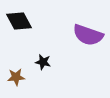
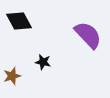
purple semicircle: rotated 152 degrees counterclockwise
brown star: moved 4 px left, 1 px up; rotated 12 degrees counterclockwise
